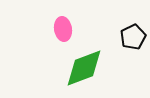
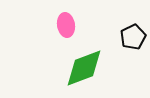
pink ellipse: moved 3 px right, 4 px up
